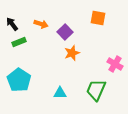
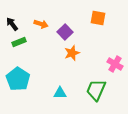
cyan pentagon: moved 1 px left, 1 px up
